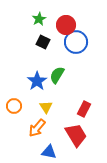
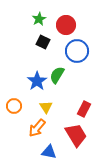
blue circle: moved 1 px right, 9 px down
